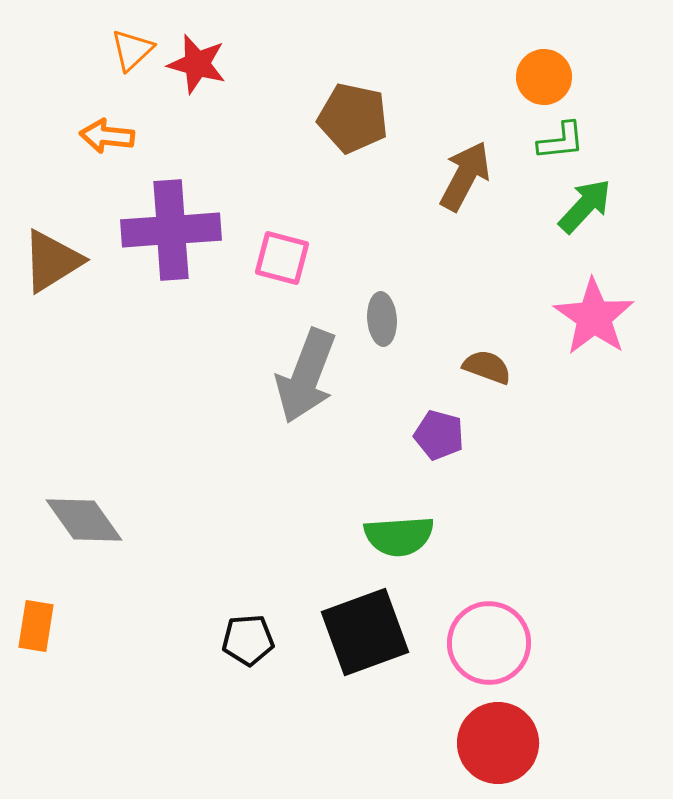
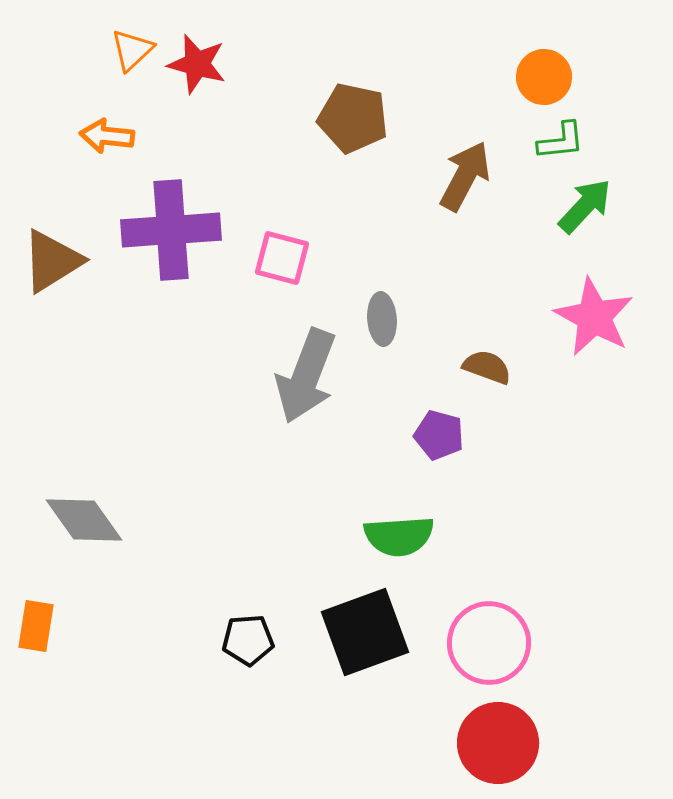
pink star: rotated 6 degrees counterclockwise
